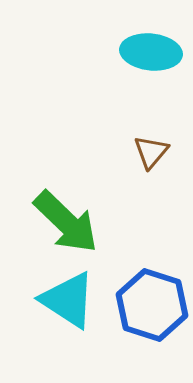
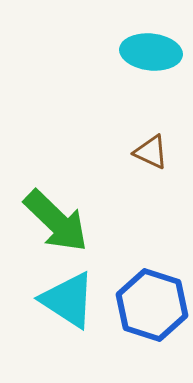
brown triangle: rotated 45 degrees counterclockwise
green arrow: moved 10 px left, 1 px up
